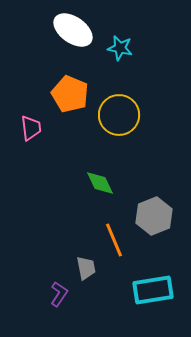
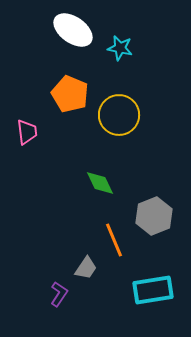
pink trapezoid: moved 4 px left, 4 px down
gray trapezoid: rotated 45 degrees clockwise
